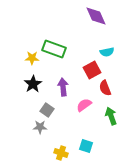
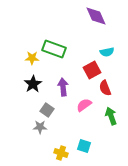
cyan square: moved 2 px left
